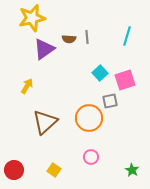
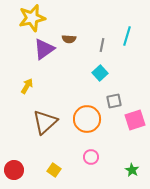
gray line: moved 15 px right, 8 px down; rotated 16 degrees clockwise
pink square: moved 10 px right, 40 px down
gray square: moved 4 px right
orange circle: moved 2 px left, 1 px down
